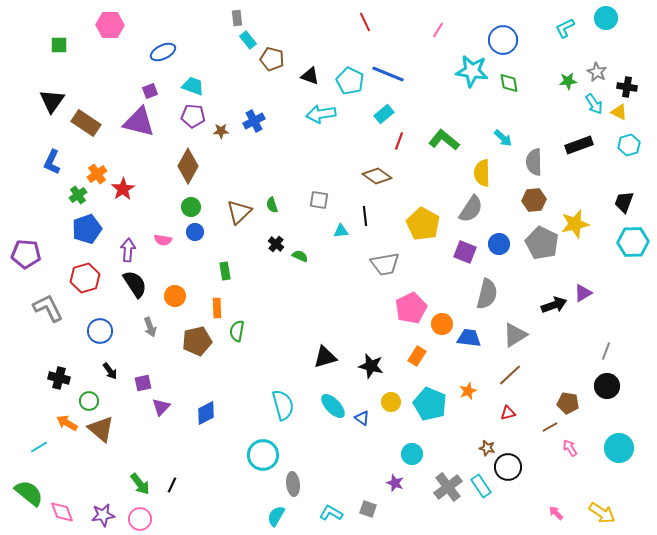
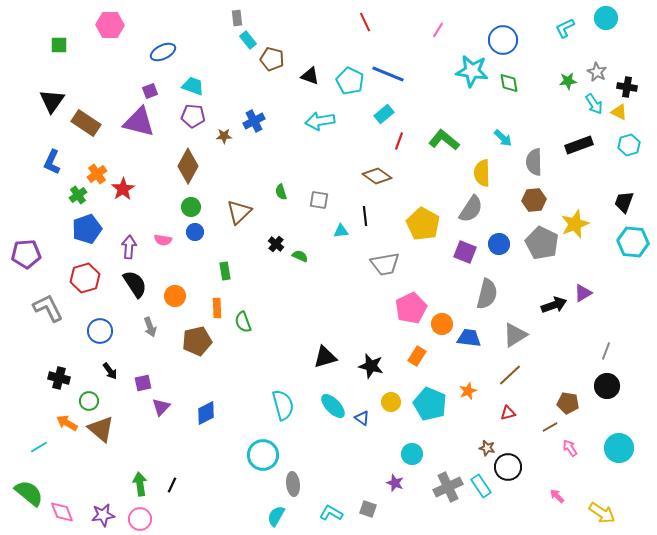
cyan arrow at (321, 114): moved 1 px left, 7 px down
brown star at (221, 131): moved 3 px right, 5 px down
green semicircle at (272, 205): moved 9 px right, 13 px up
yellow star at (575, 224): rotated 8 degrees counterclockwise
cyan hexagon at (633, 242): rotated 8 degrees clockwise
purple arrow at (128, 250): moved 1 px right, 3 px up
purple pentagon at (26, 254): rotated 8 degrees counterclockwise
green semicircle at (237, 331): moved 6 px right, 9 px up; rotated 30 degrees counterclockwise
green arrow at (140, 484): rotated 150 degrees counterclockwise
gray cross at (448, 487): rotated 12 degrees clockwise
pink arrow at (556, 513): moved 1 px right, 17 px up
